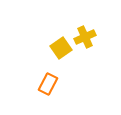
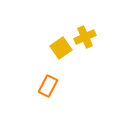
orange rectangle: moved 2 px down
